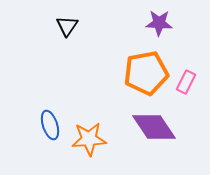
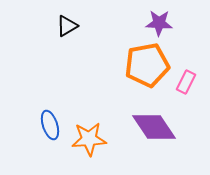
black triangle: rotated 25 degrees clockwise
orange pentagon: moved 1 px right, 8 px up
